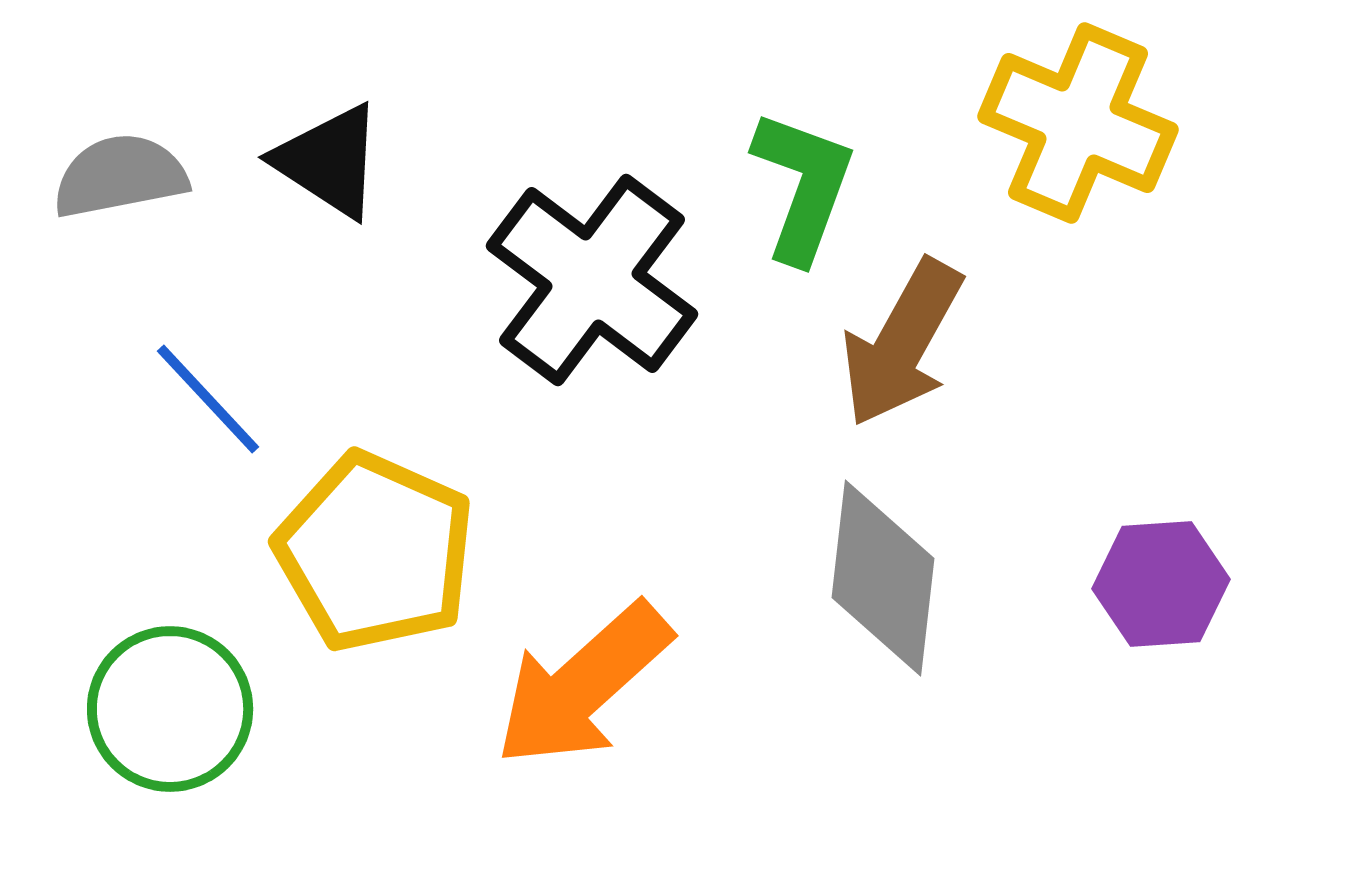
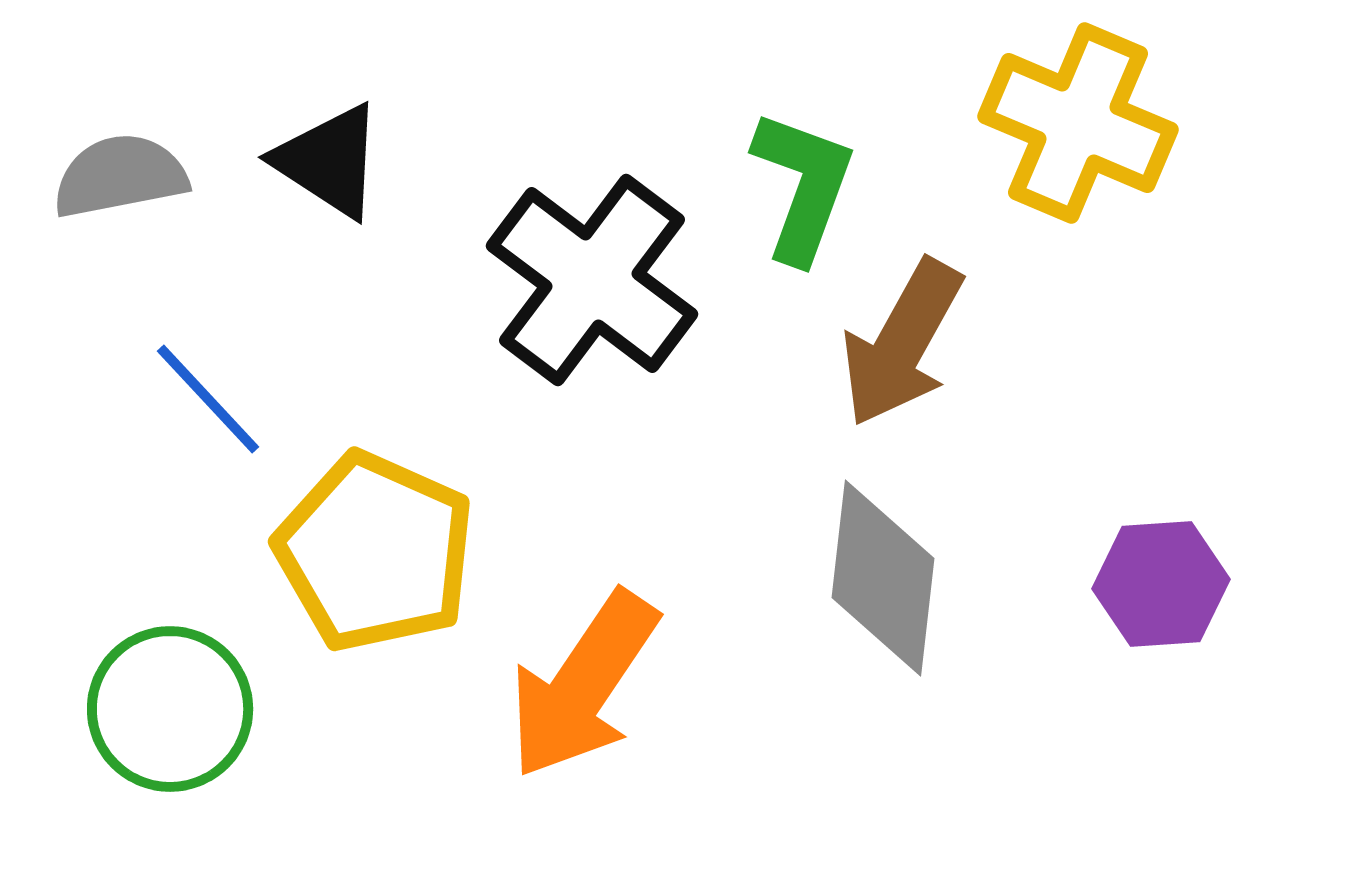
orange arrow: rotated 14 degrees counterclockwise
